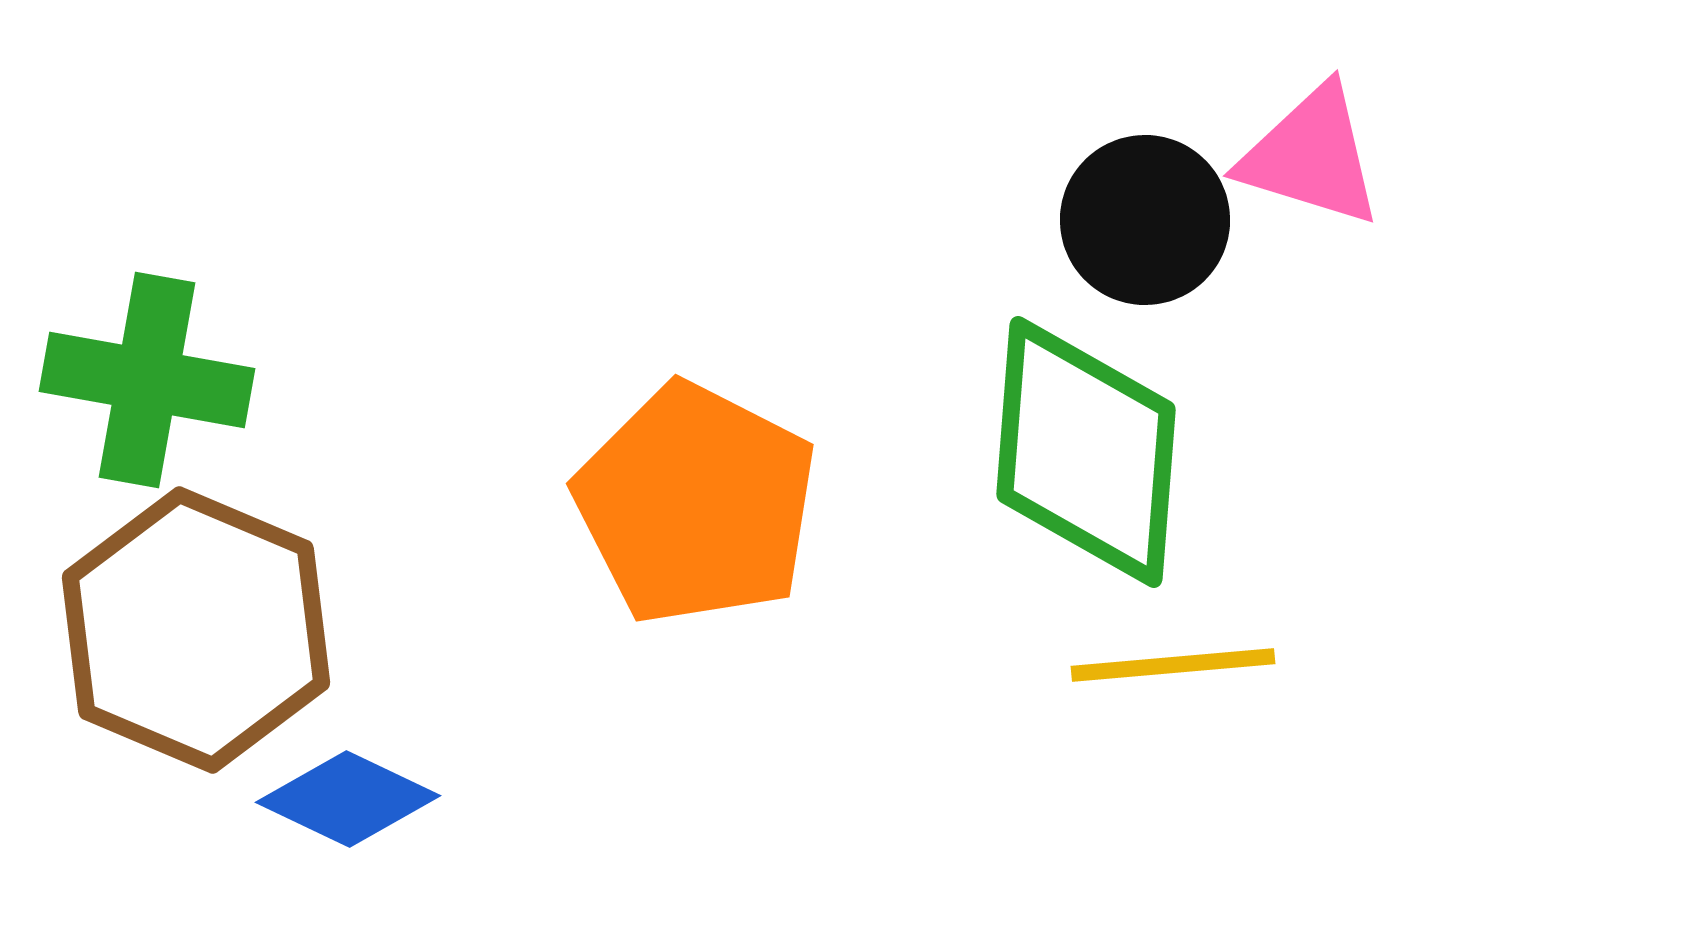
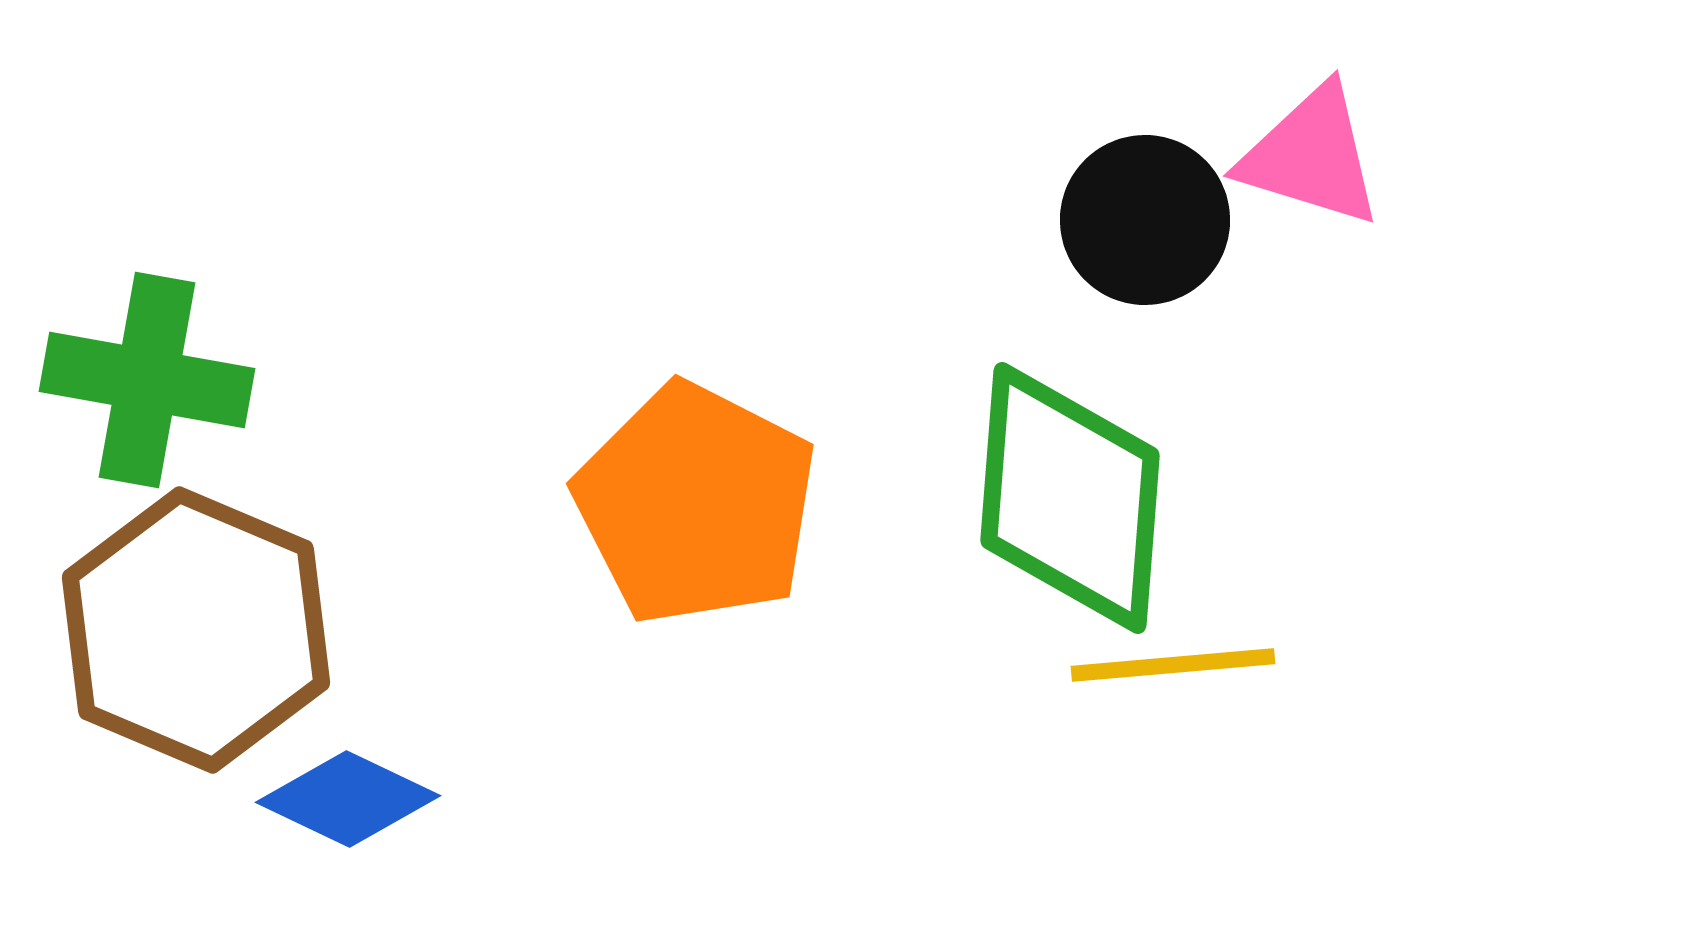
green diamond: moved 16 px left, 46 px down
